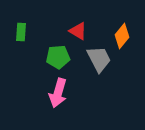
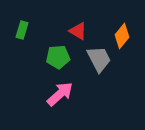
green rectangle: moved 1 px right, 2 px up; rotated 12 degrees clockwise
pink arrow: moved 2 px right, 1 px down; rotated 148 degrees counterclockwise
